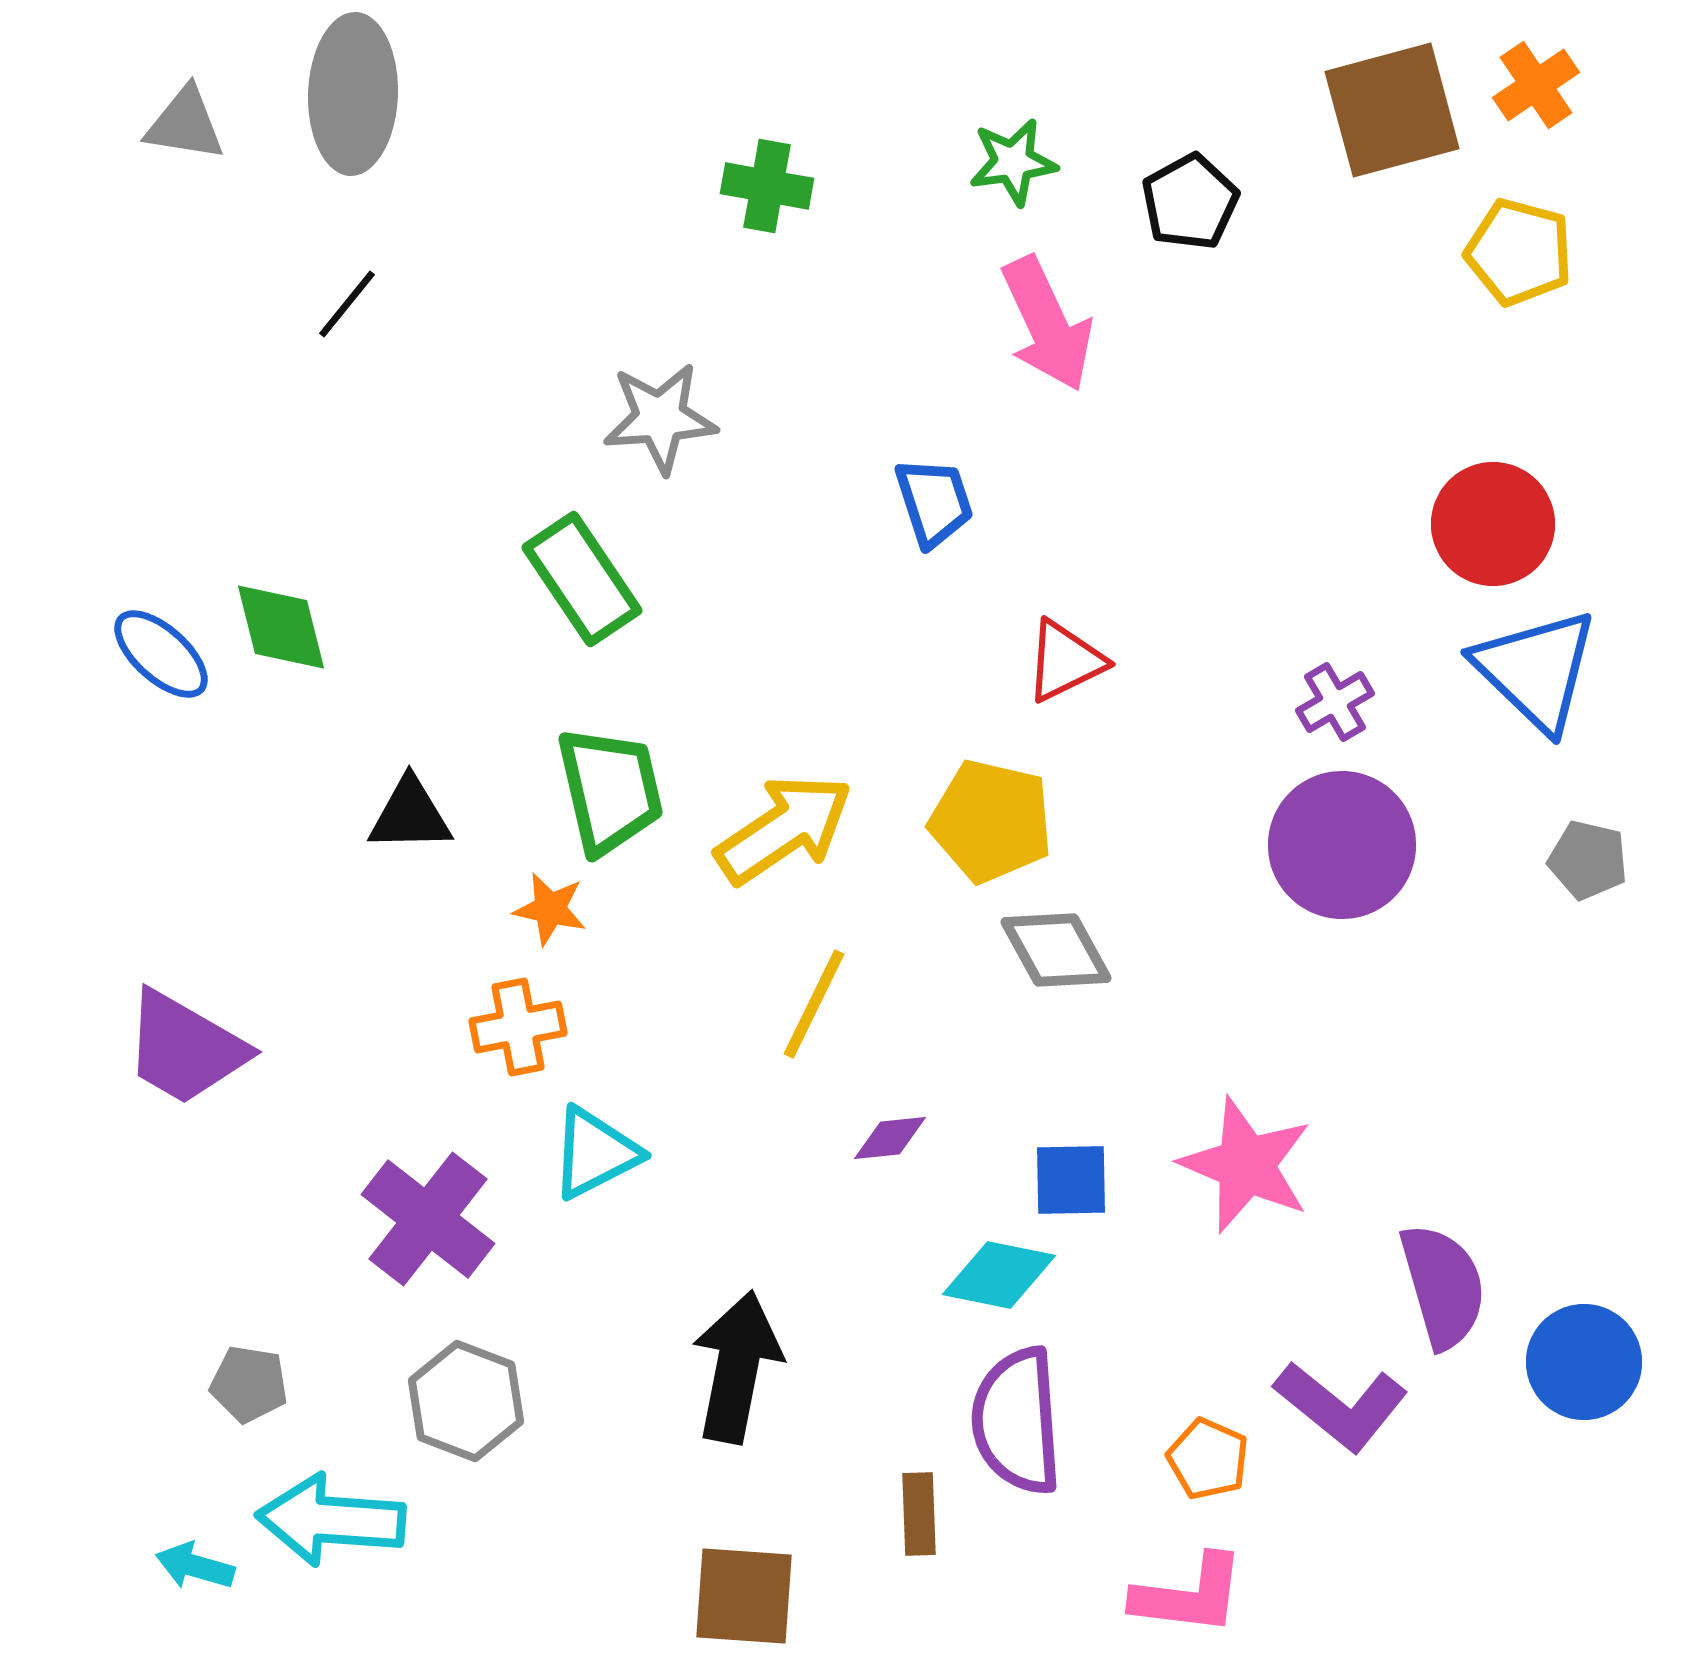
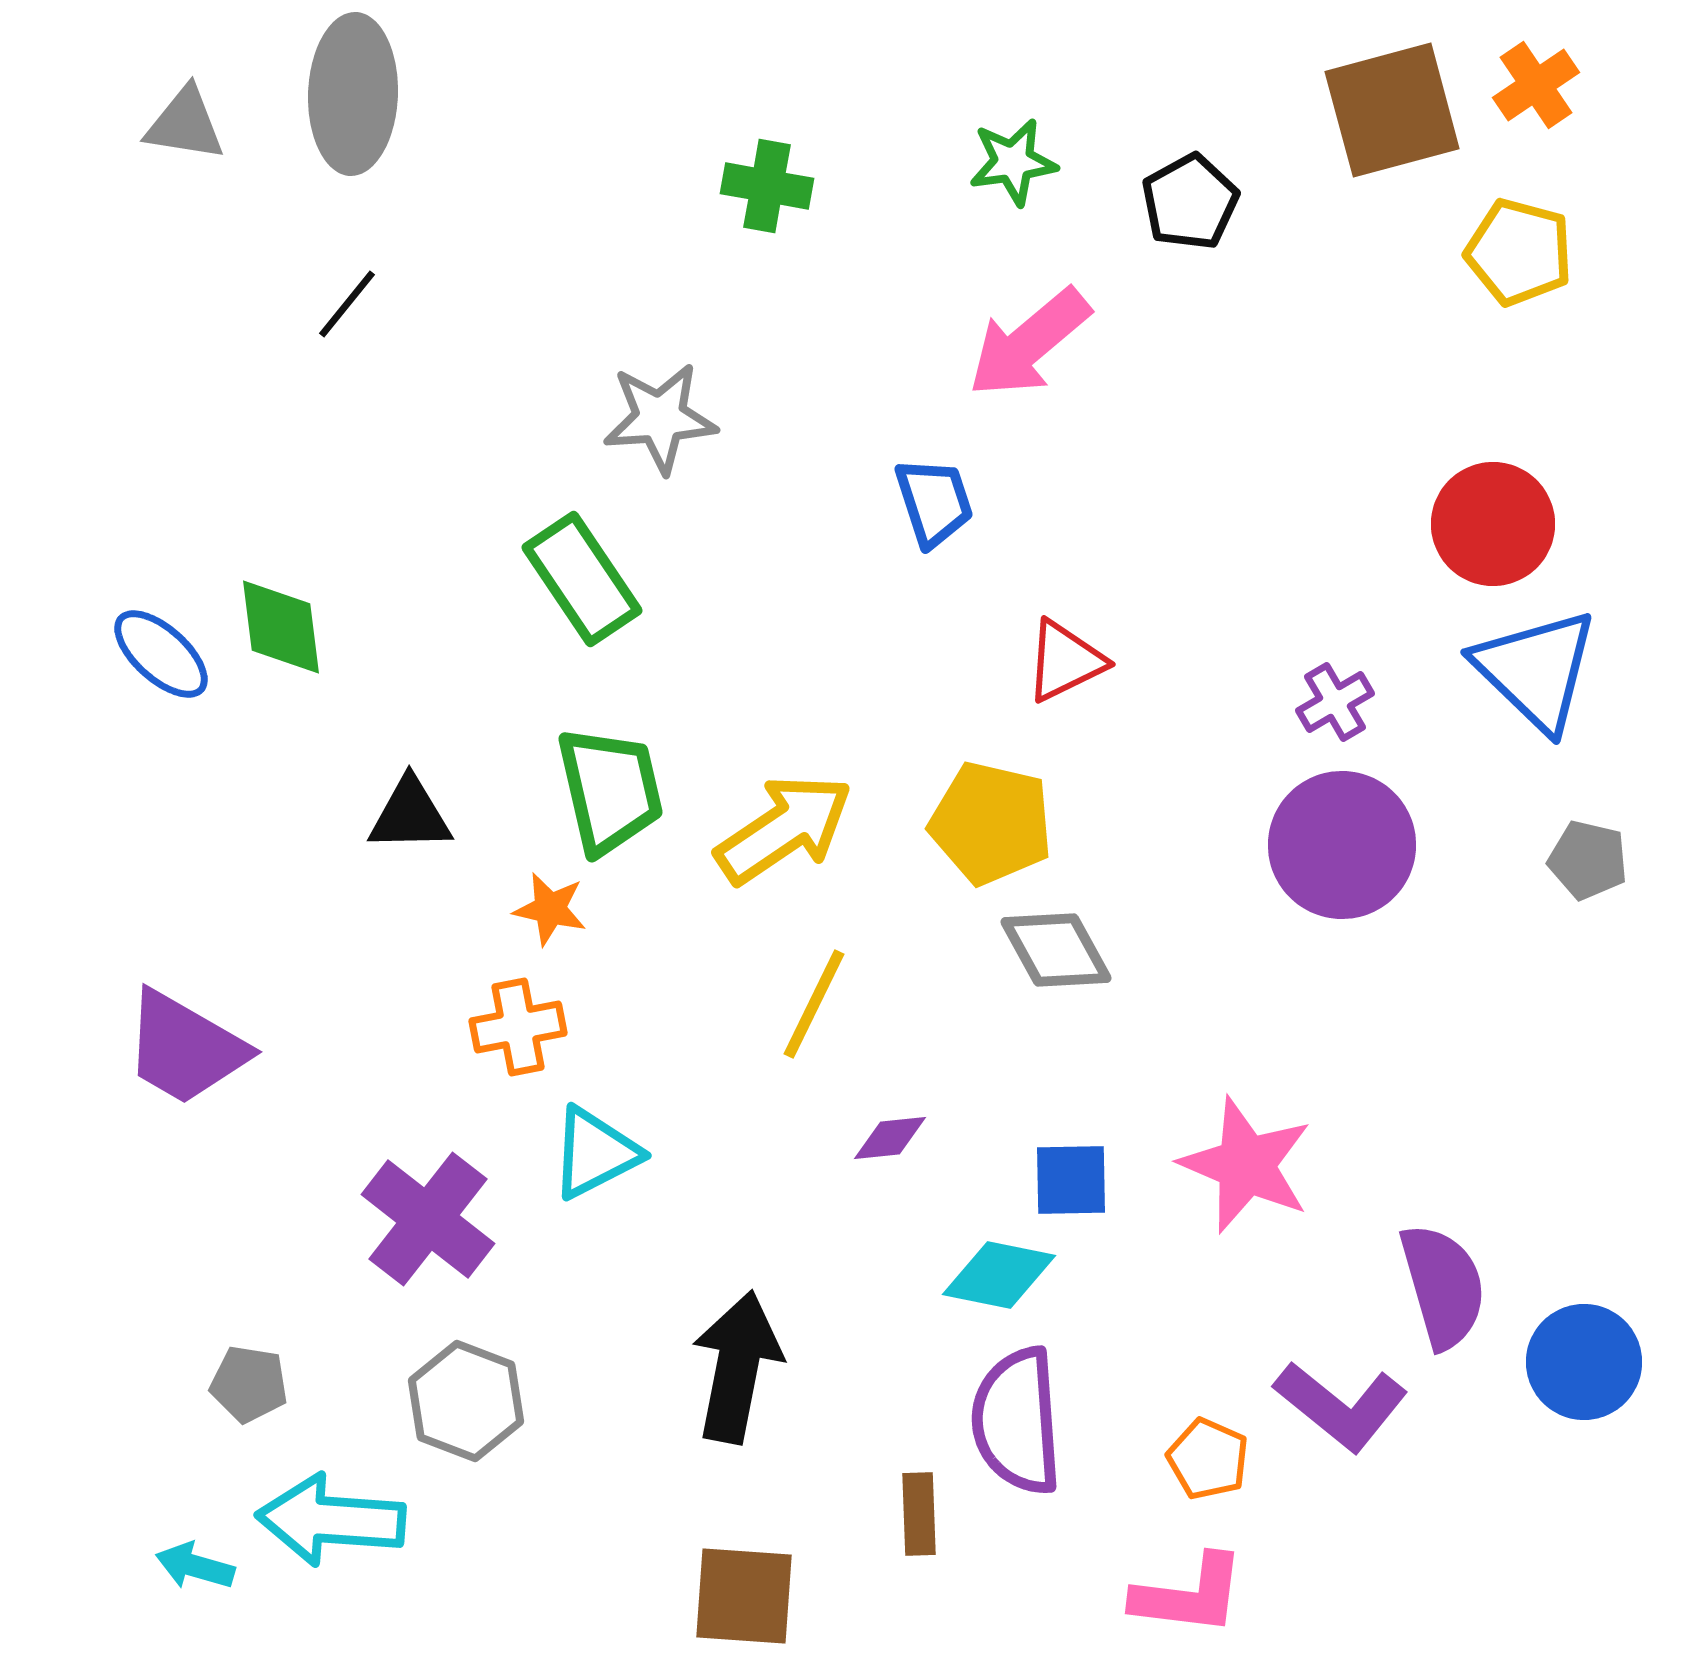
pink arrow at (1047, 324): moved 18 px left, 19 px down; rotated 75 degrees clockwise
green diamond at (281, 627): rotated 7 degrees clockwise
yellow pentagon at (991, 821): moved 2 px down
